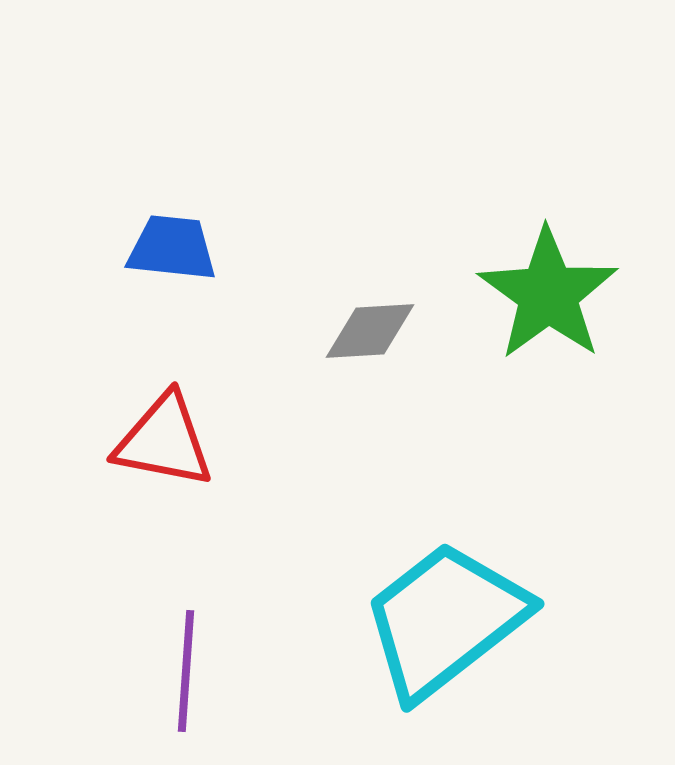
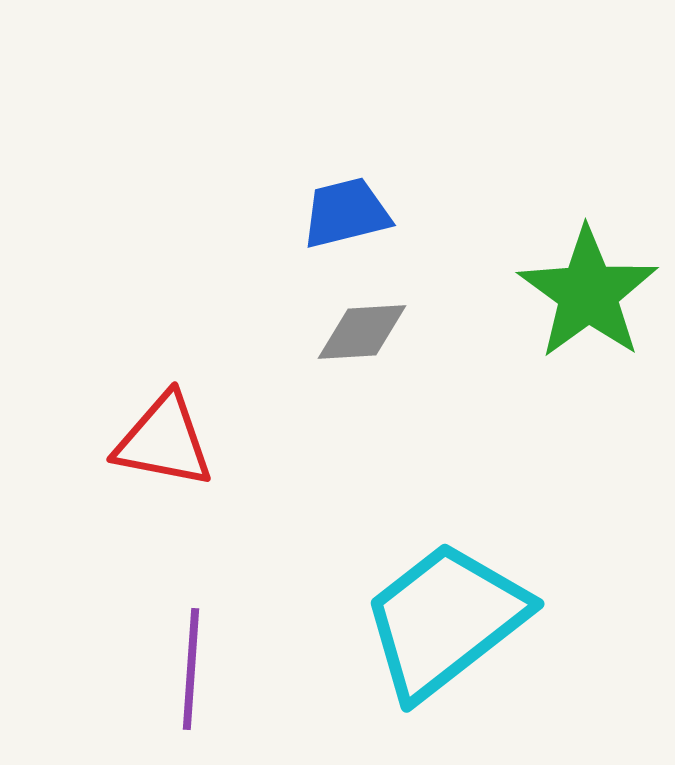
blue trapezoid: moved 174 px right, 35 px up; rotated 20 degrees counterclockwise
green star: moved 40 px right, 1 px up
gray diamond: moved 8 px left, 1 px down
purple line: moved 5 px right, 2 px up
